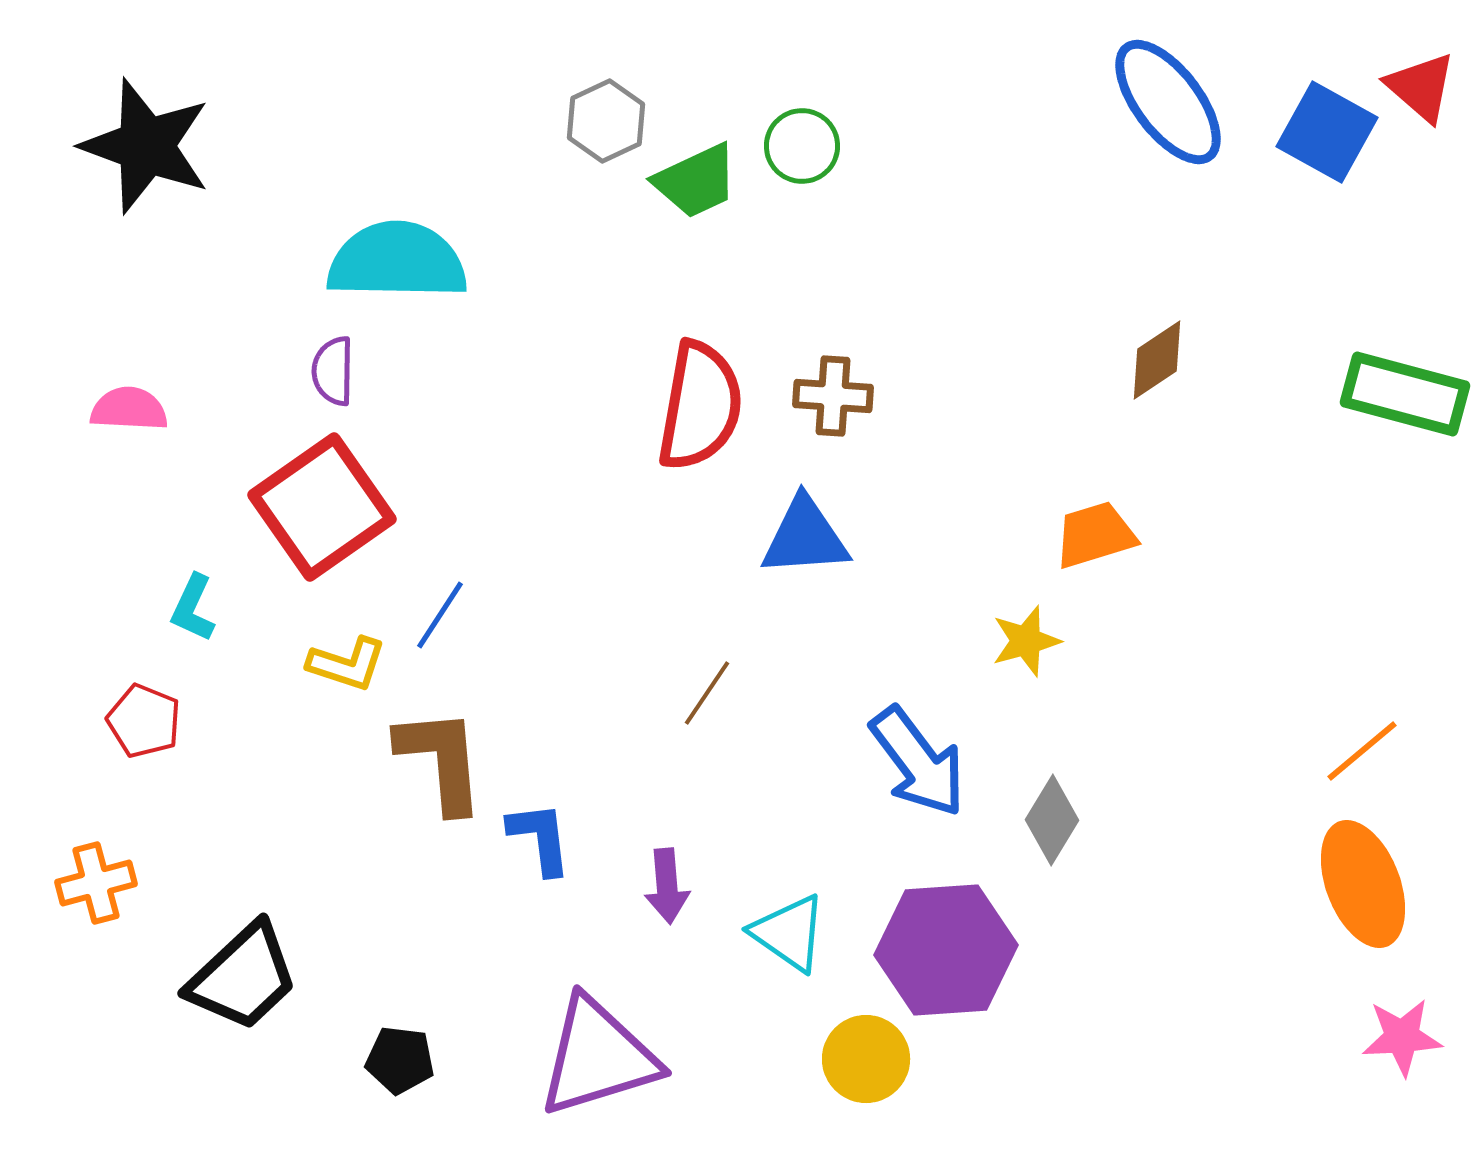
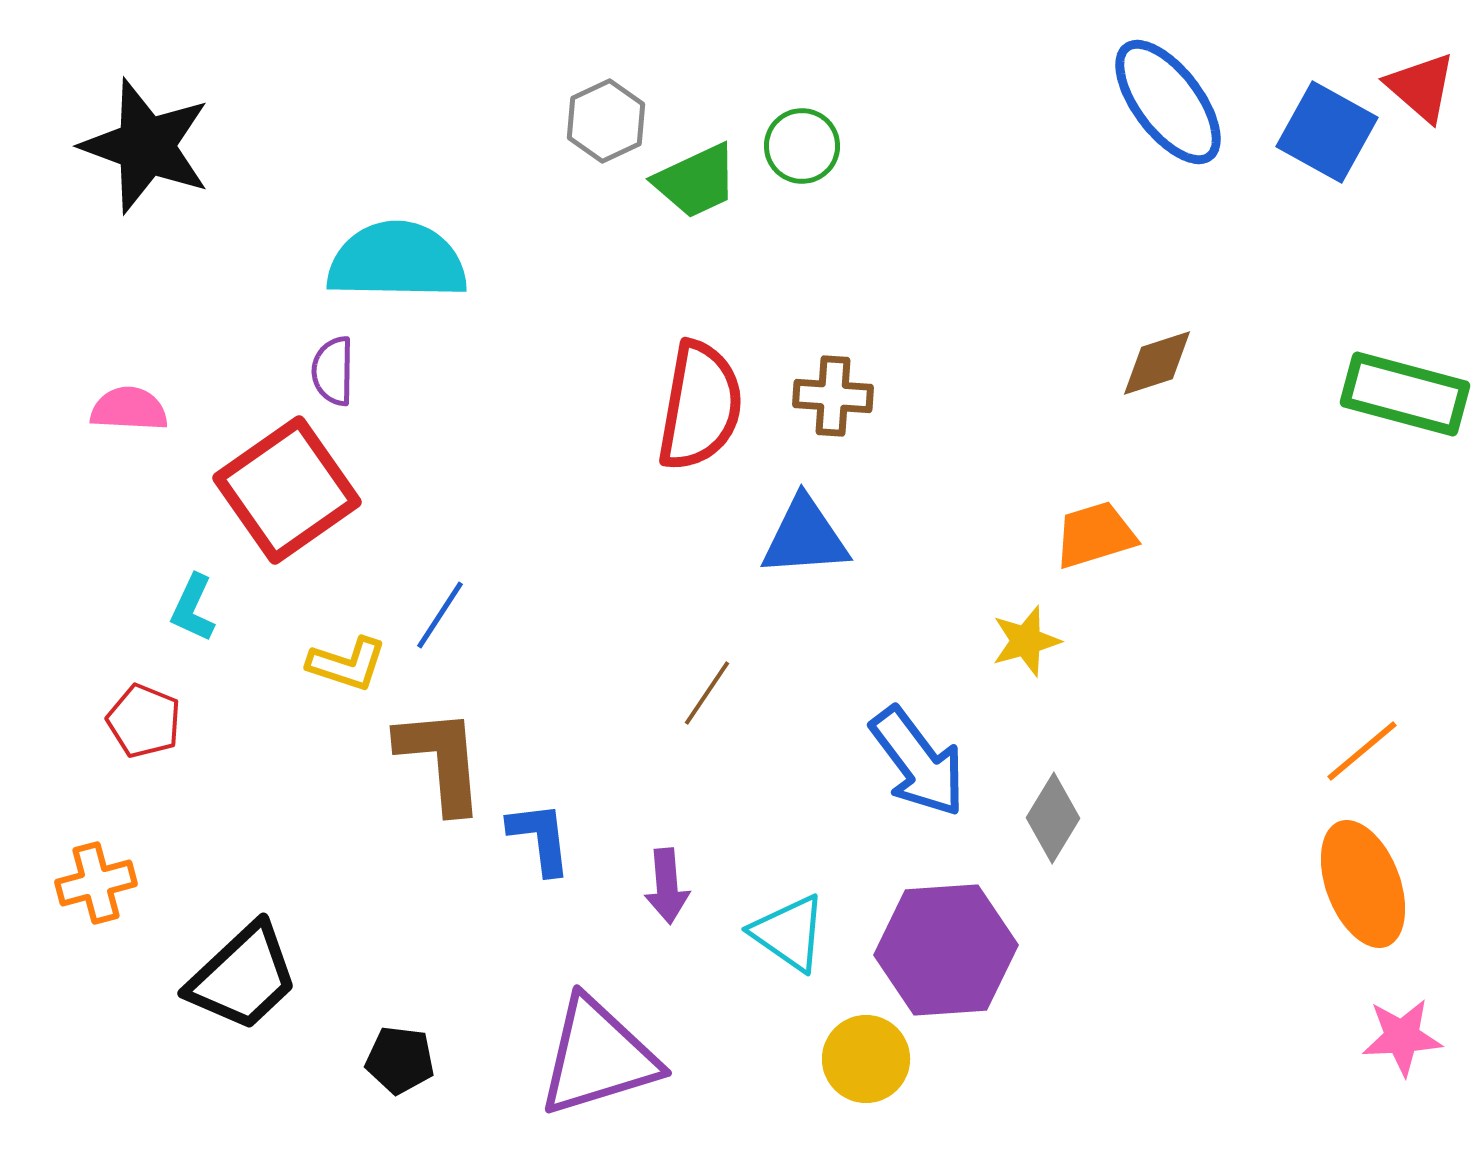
brown diamond: moved 3 px down; rotated 16 degrees clockwise
red square: moved 35 px left, 17 px up
gray diamond: moved 1 px right, 2 px up
